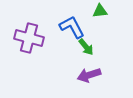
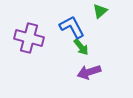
green triangle: rotated 35 degrees counterclockwise
green arrow: moved 5 px left
purple arrow: moved 3 px up
